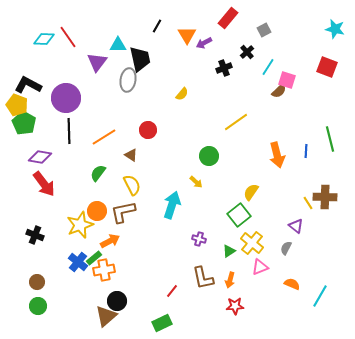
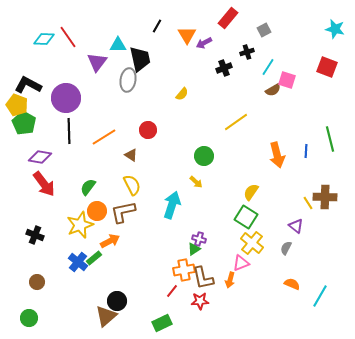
black cross at (247, 52): rotated 24 degrees clockwise
brown semicircle at (279, 91): moved 6 px left, 1 px up; rotated 14 degrees clockwise
green circle at (209, 156): moved 5 px left
green semicircle at (98, 173): moved 10 px left, 14 px down
green square at (239, 215): moved 7 px right, 2 px down; rotated 20 degrees counterclockwise
green triangle at (229, 251): moved 35 px left, 2 px up
pink triangle at (260, 267): moved 19 px left, 4 px up
orange cross at (104, 270): moved 80 px right
green circle at (38, 306): moved 9 px left, 12 px down
red star at (235, 306): moved 35 px left, 5 px up
